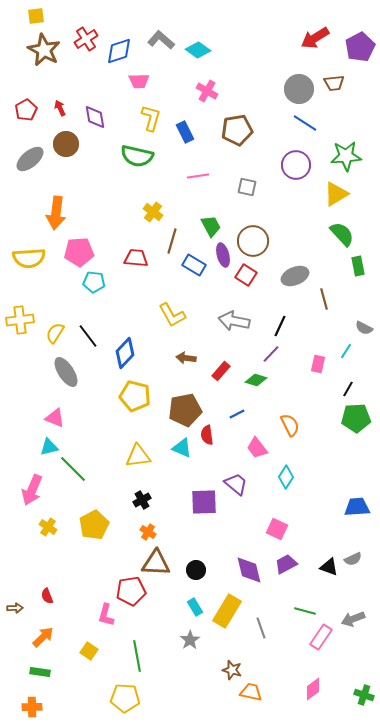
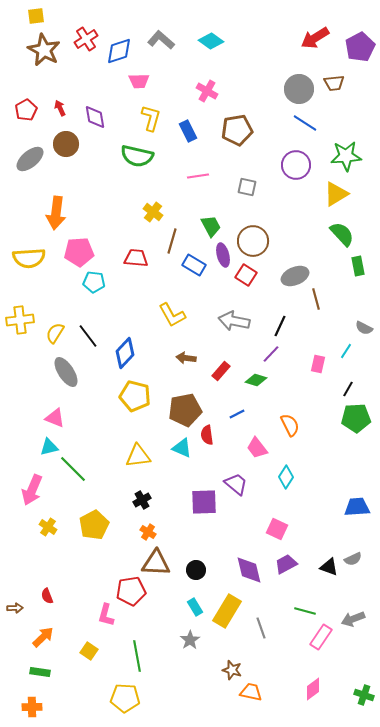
cyan diamond at (198, 50): moved 13 px right, 9 px up
blue rectangle at (185, 132): moved 3 px right, 1 px up
brown line at (324, 299): moved 8 px left
